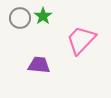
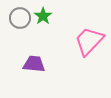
pink trapezoid: moved 8 px right, 1 px down
purple trapezoid: moved 5 px left, 1 px up
